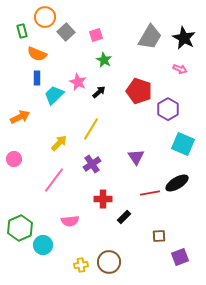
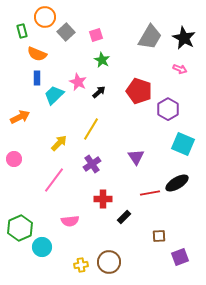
green star: moved 2 px left
cyan circle: moved 1 px left, 2 px down
